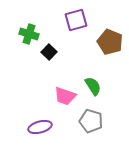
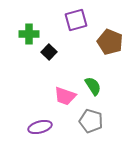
green cross: rotated 18 degrees counterclockwise
